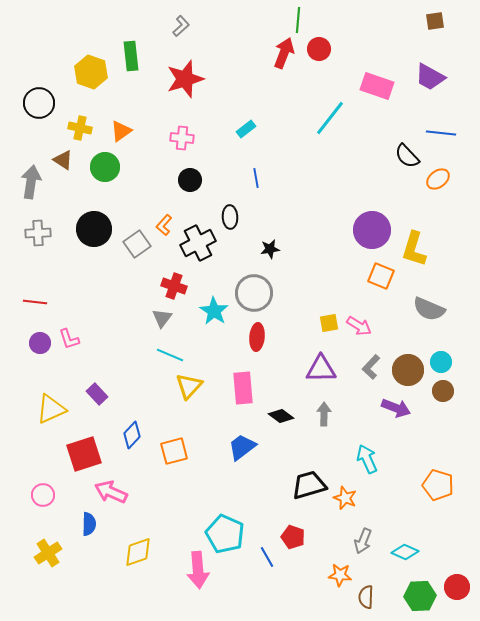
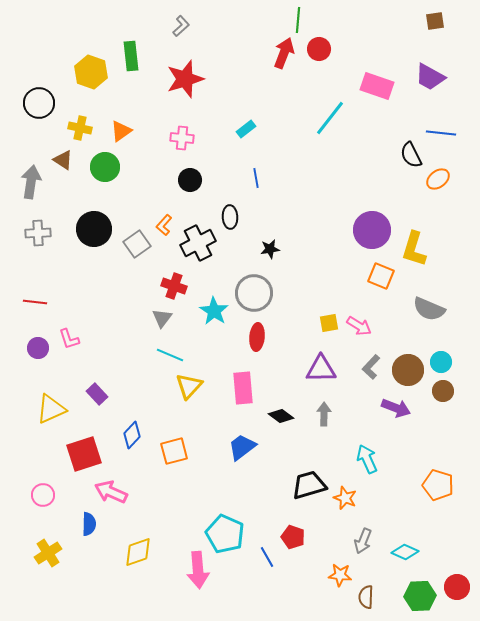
black semicircle at (407, 156): moved 4 px right, 1 px up; rotated 16 degrees clockwise
purple circle at (40, 343): moved 2 px left, 5 px down
